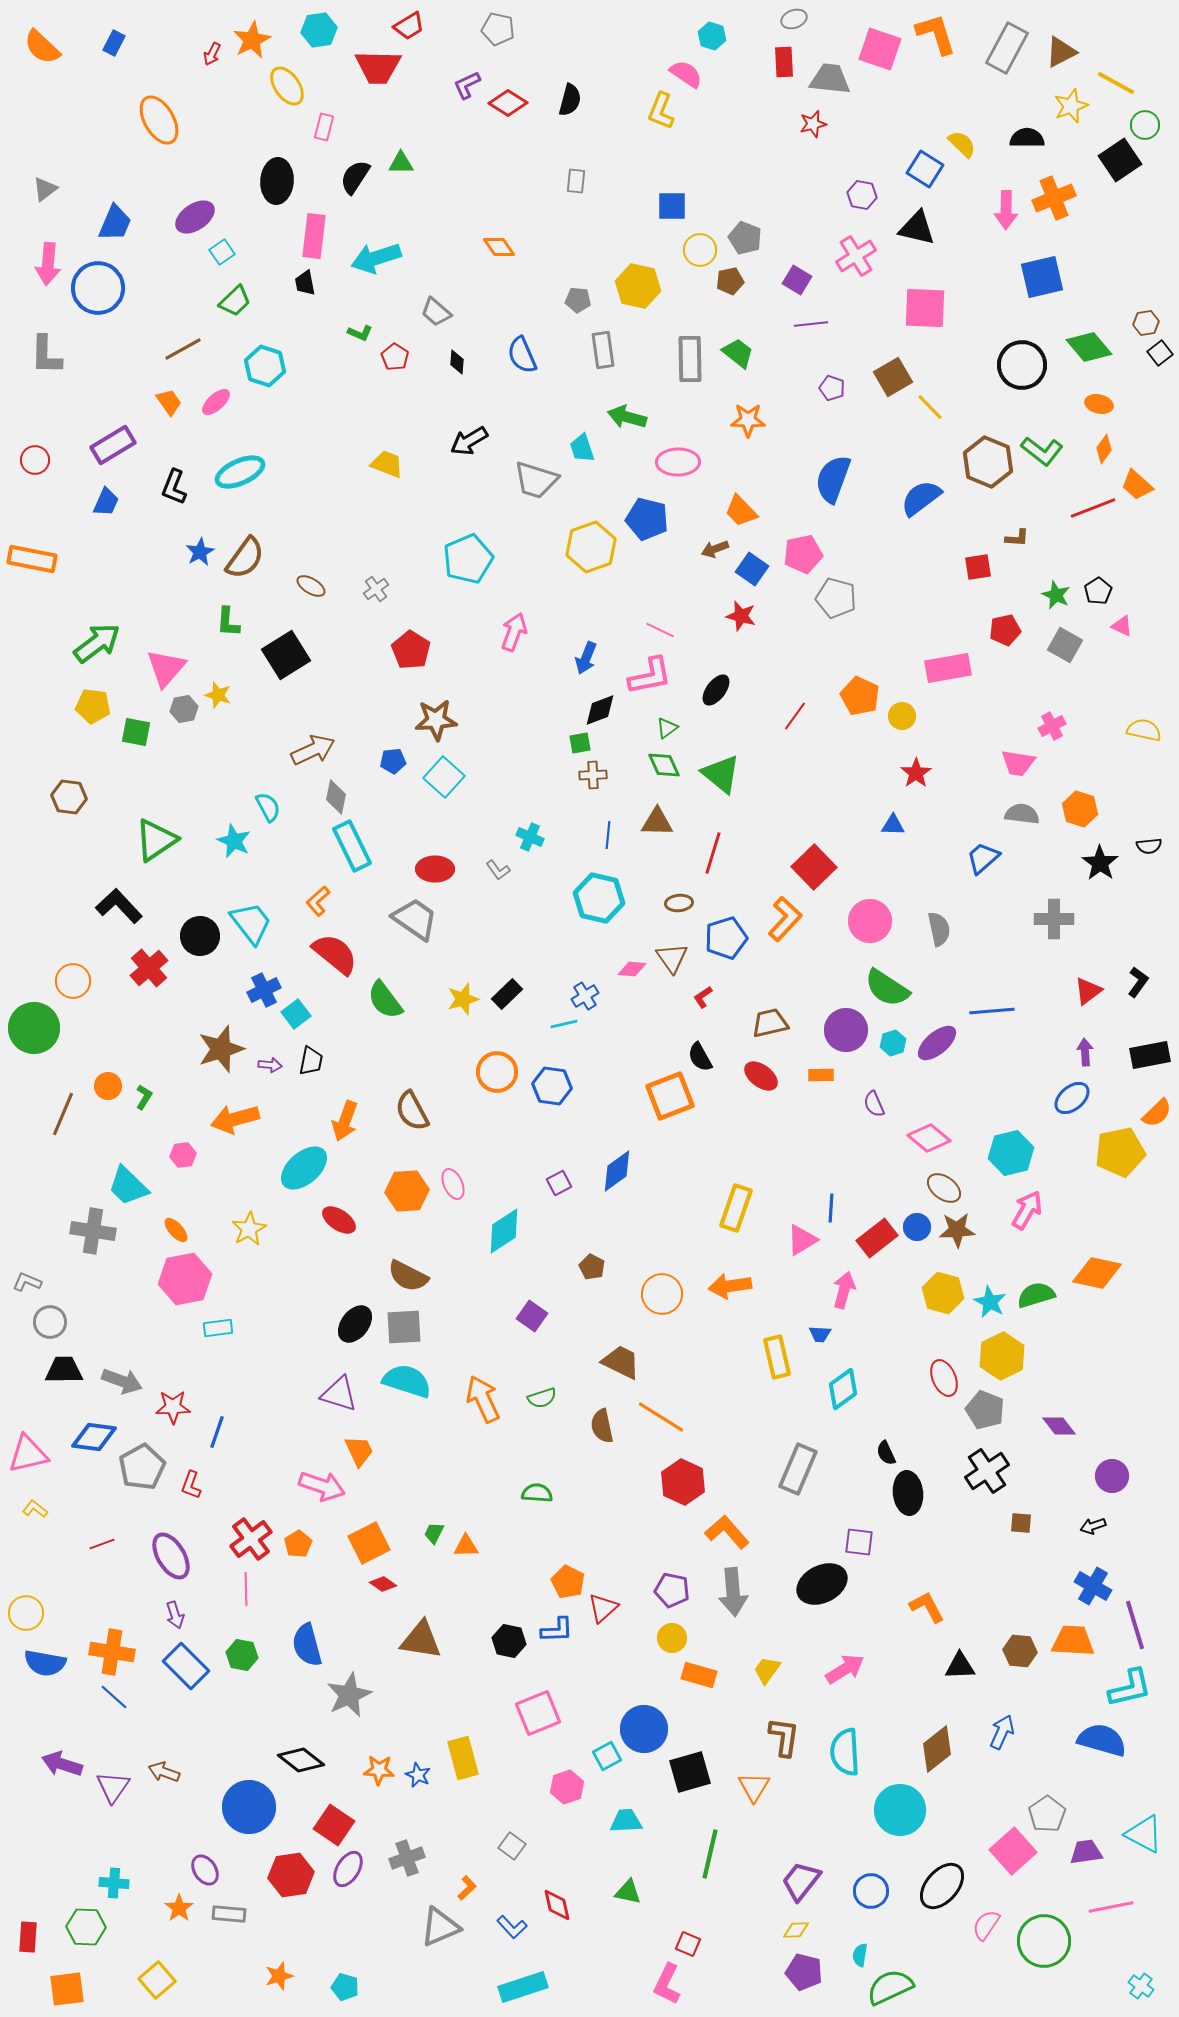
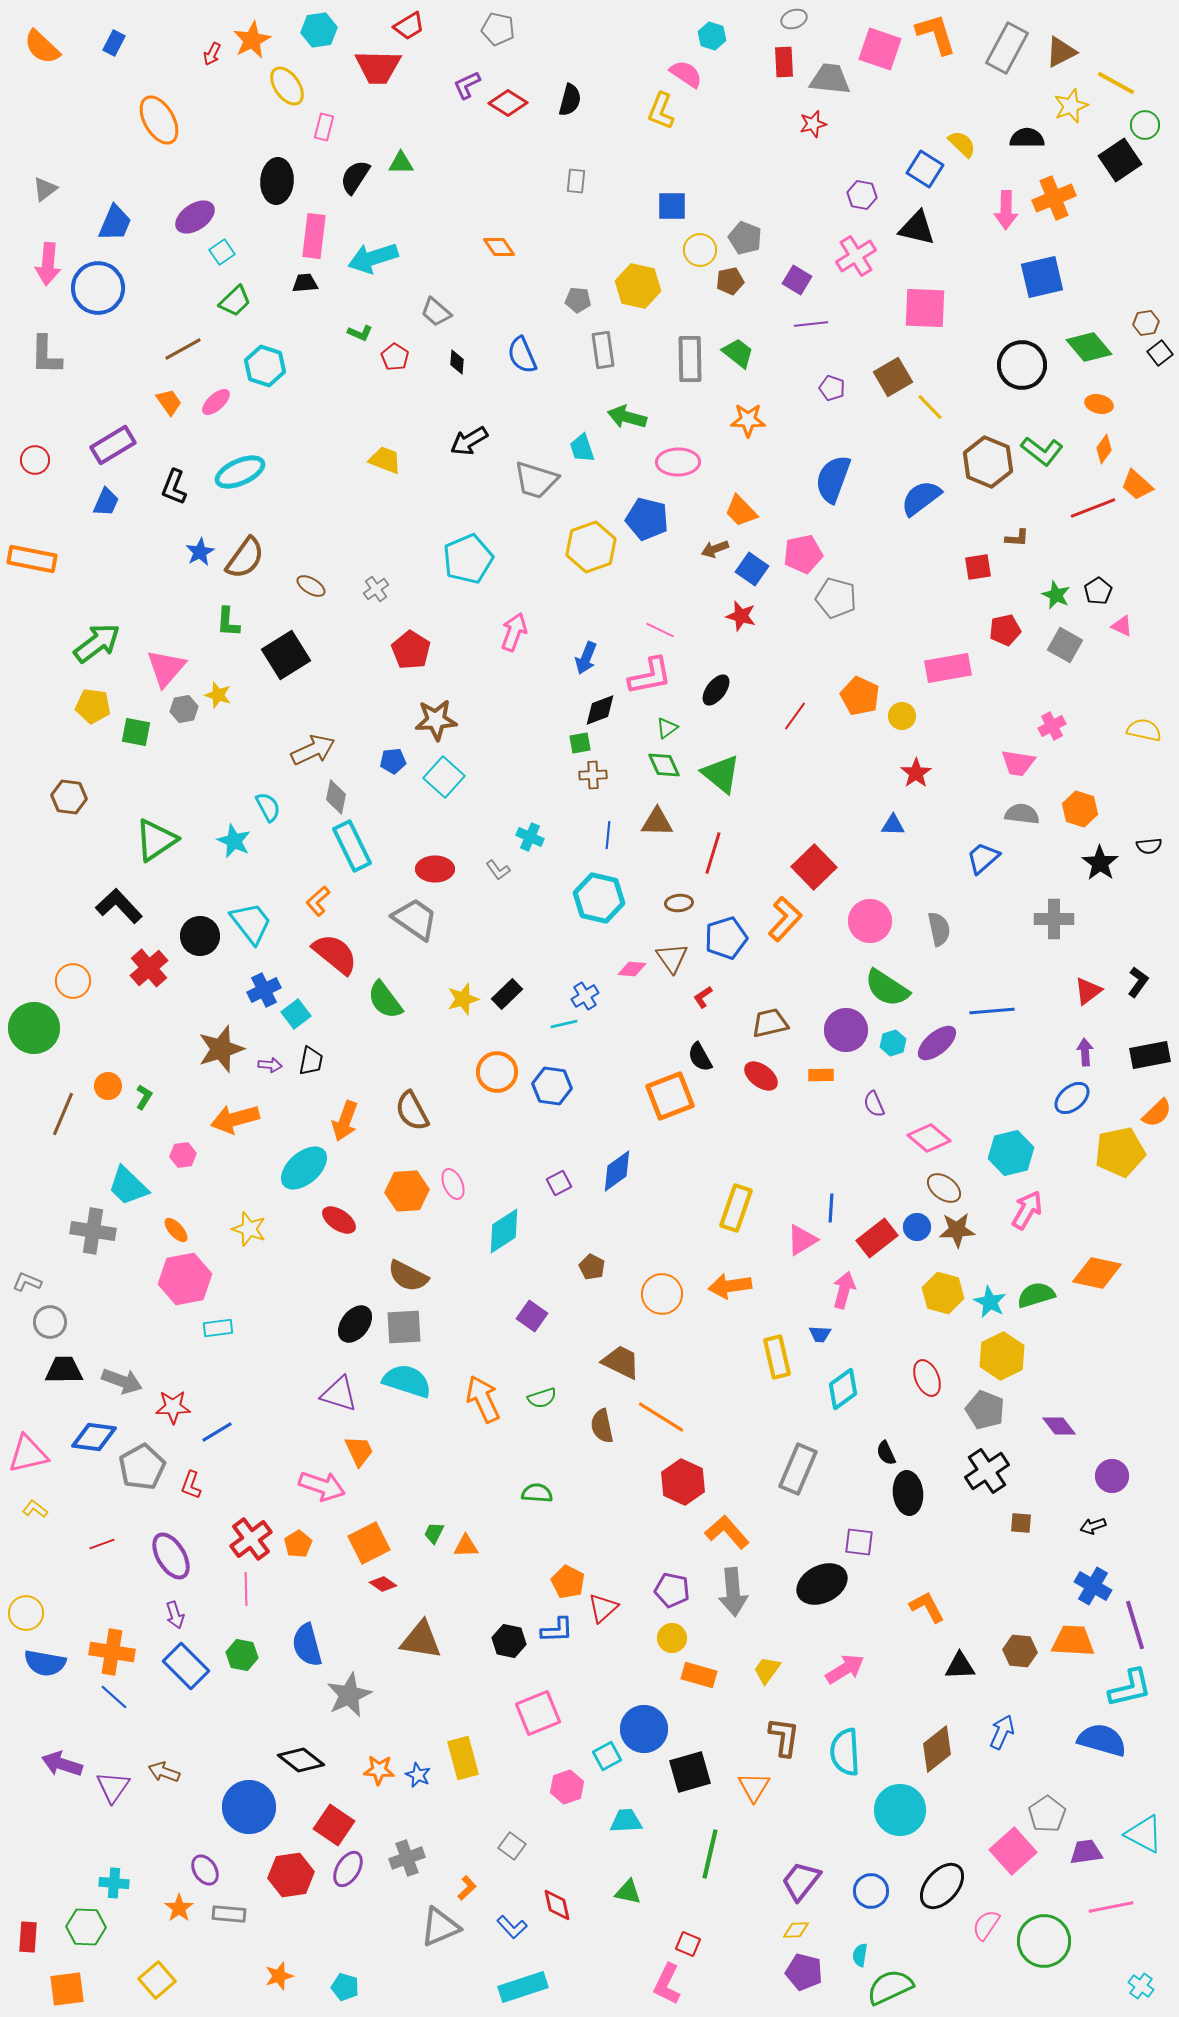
cyan arrow at (376, 258): moved 3 px left
black trapezoid at (305, 283): rotated 96 degrees clockwise
yellow trapezoid at (387, 464): moved 2 px left, 4 px up
yellow star at (249, 1229): rotated 24 degrees counterclockwise
red ellipse at (944, 1378): moved 17 px left
blue line at (217, 1432): rotated 40 degrees clockwise
